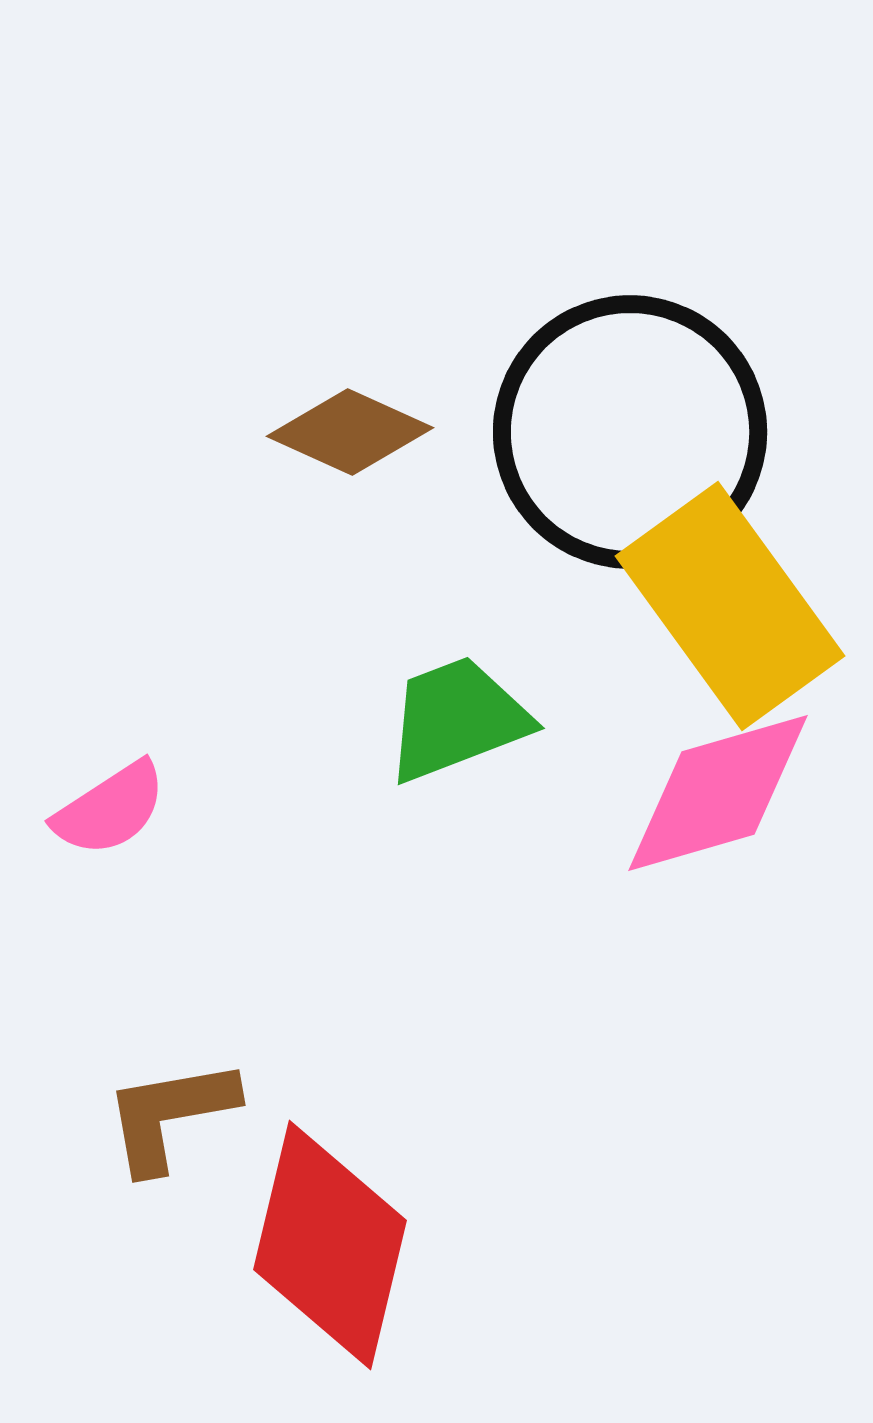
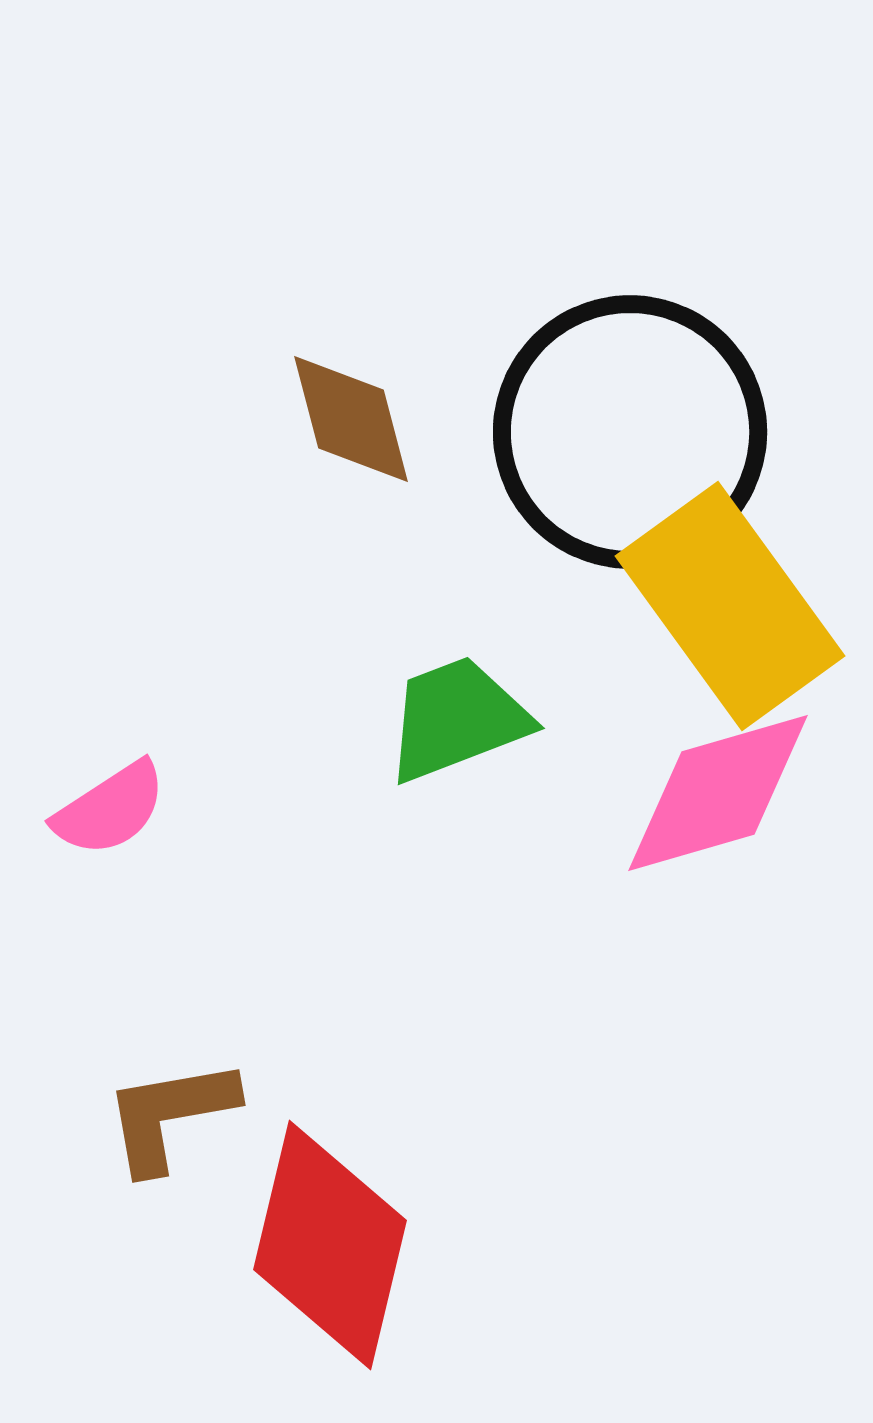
brown diamond: moved 1 px right, 13 px up; rotated 51 degrees clockwise
